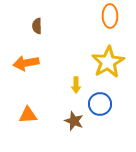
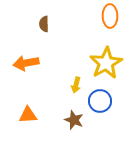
brown semicircle: moved 7 px right, 2 px up
yellow star: moved 2 px left, 1 px down
yellow arrow: rotated 14 degrees clockwise
blue circle: moved 3 px up
brown star: moved 1 px up
